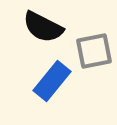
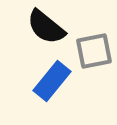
black semicircle: moved 3 px right; rotated 12 degrees clockwise
